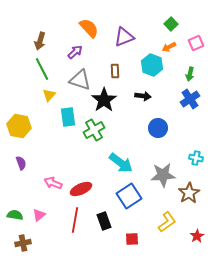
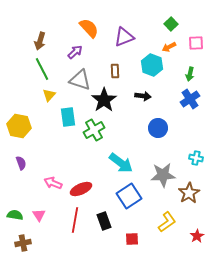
pink square: rotated 21 degrees clockwise
pink triangle: rotated 24 degrees counterclockwise
